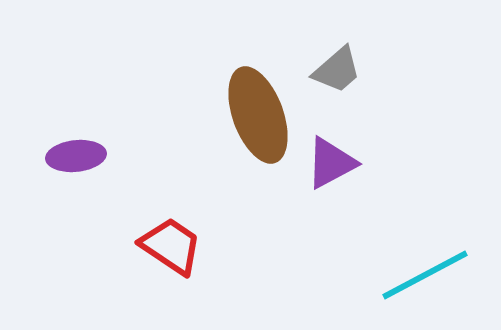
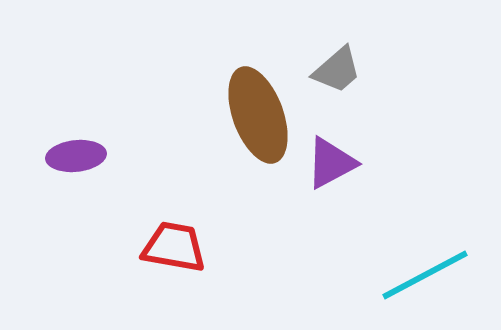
red trapezoid: moved 3 px right, 1 px down; rotated 24 degrees counterclockwise
